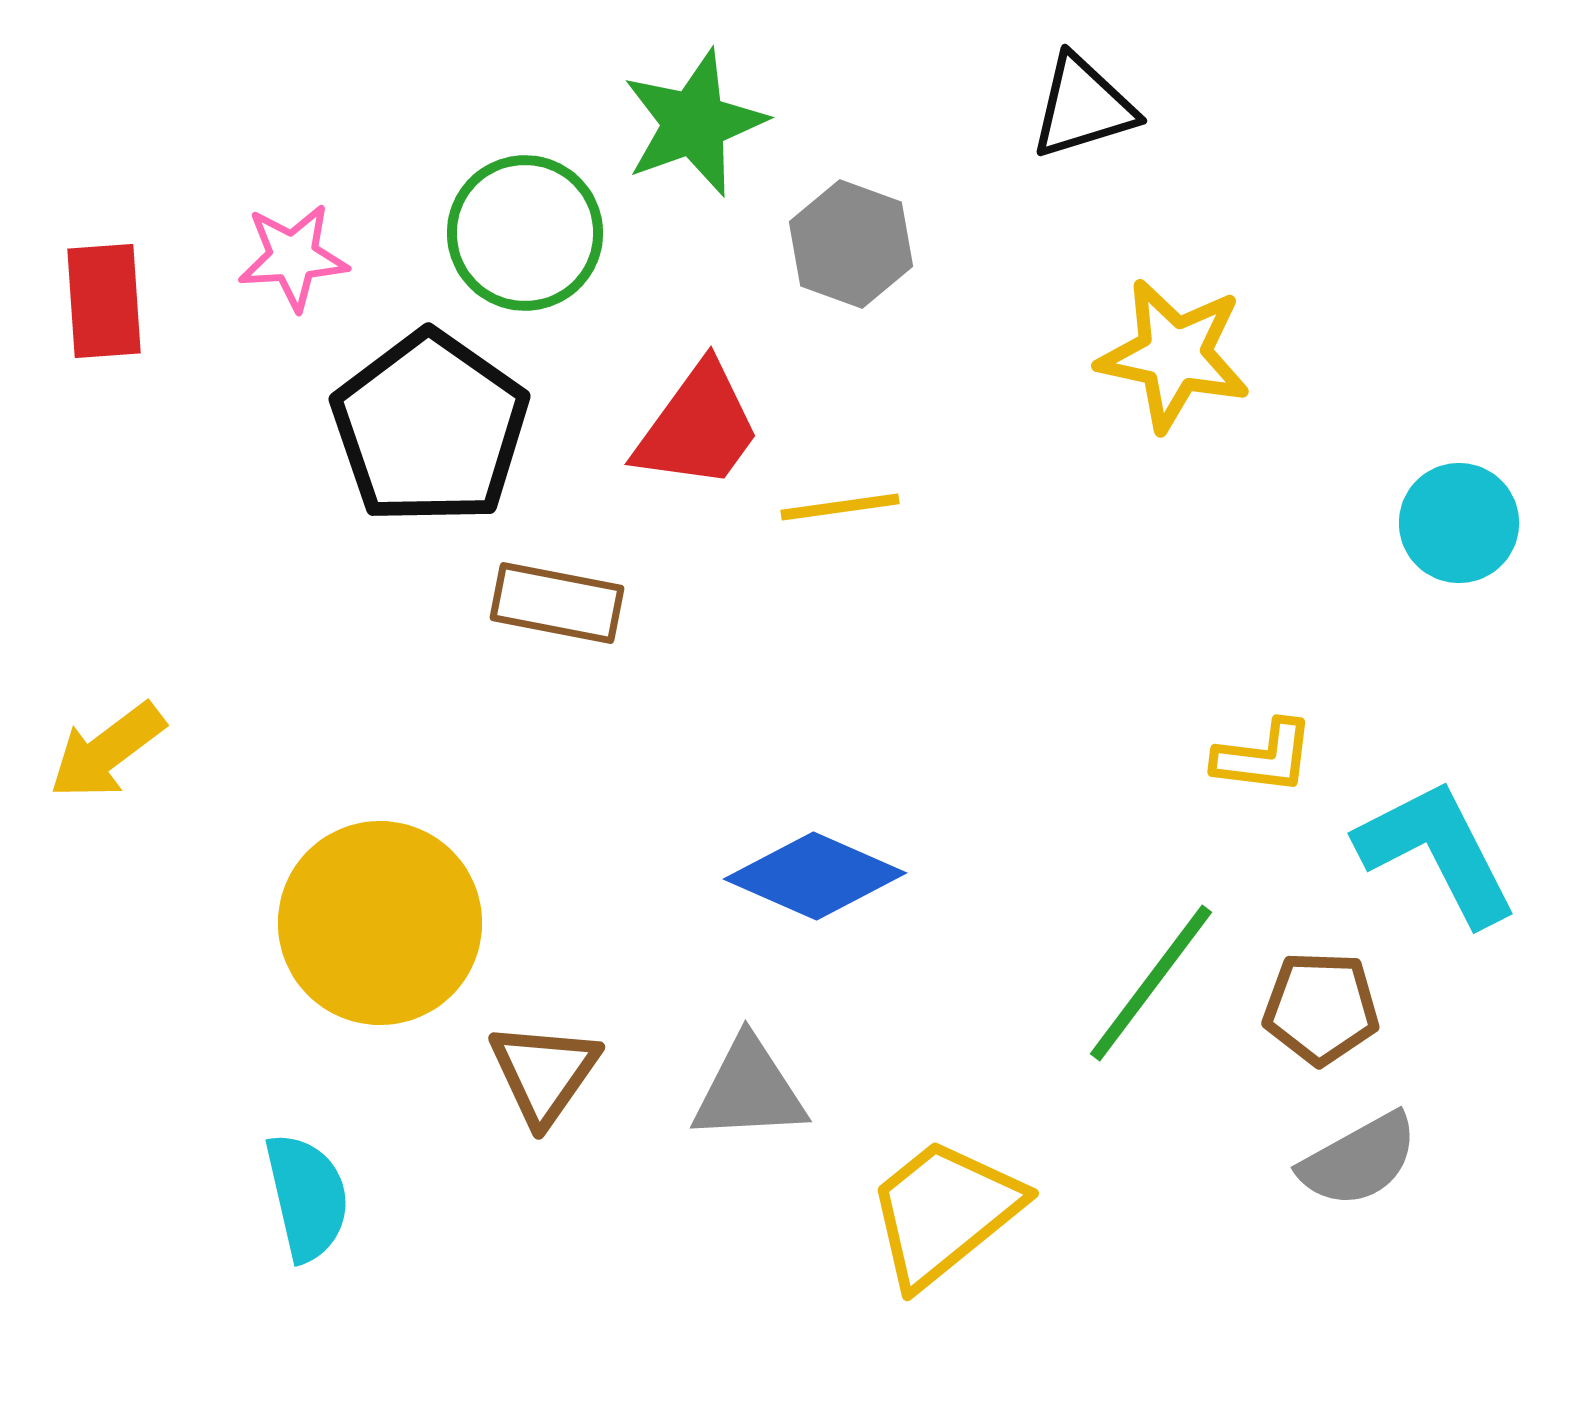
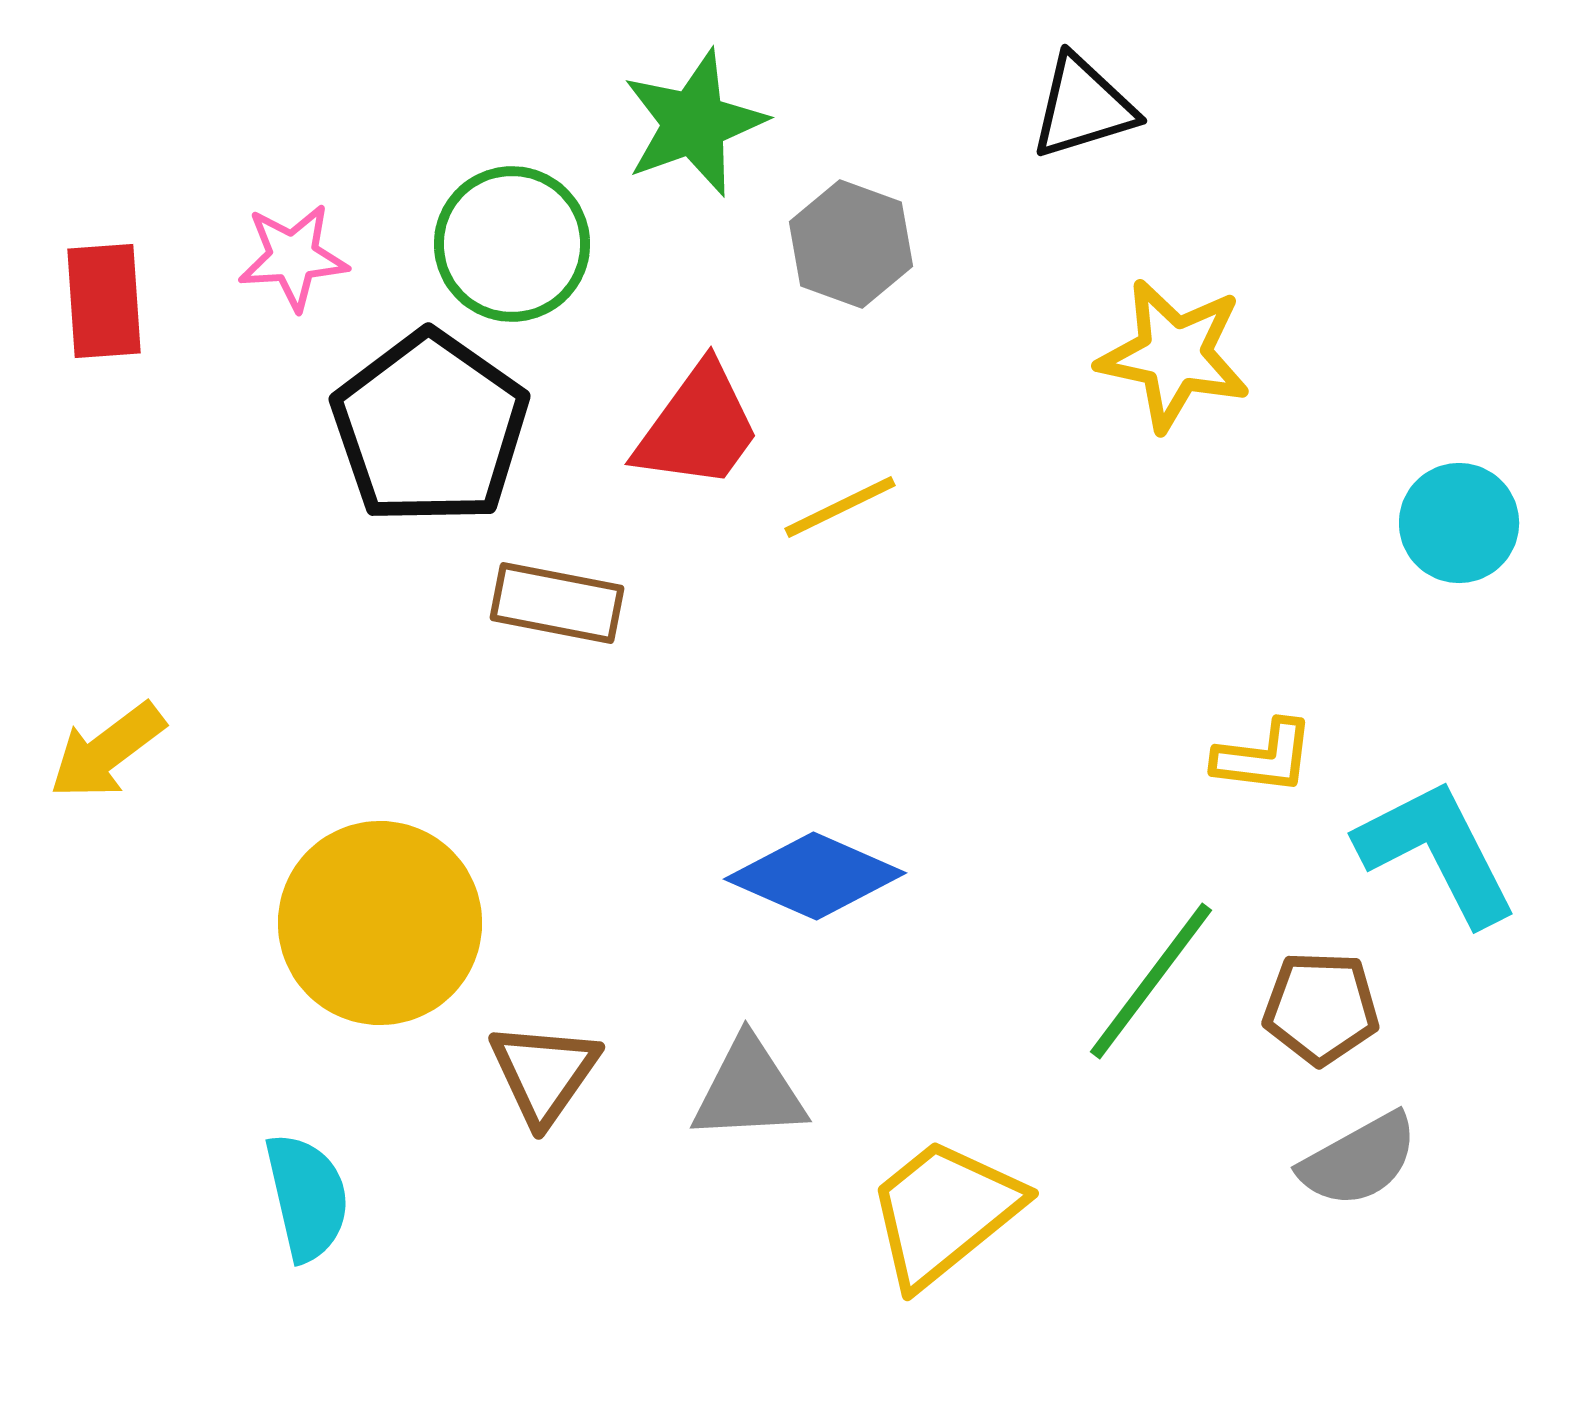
green circle: moved 13 px left, 11 px down
yellow line: rotated 18 degrees counterclockwise
green line: moved 2 px up
